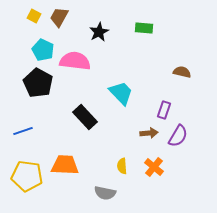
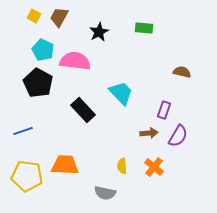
black rectangle: moved 2 px left, 7 px up
